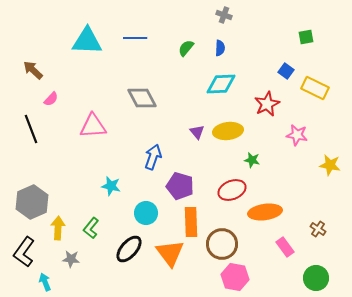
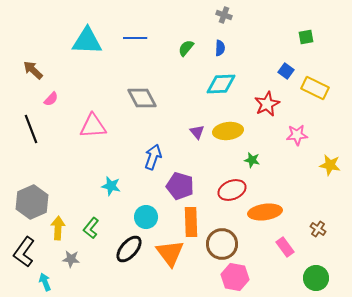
pink star: rotated 15 degrees counterclockwise
cyan circle: moved 4 px down
